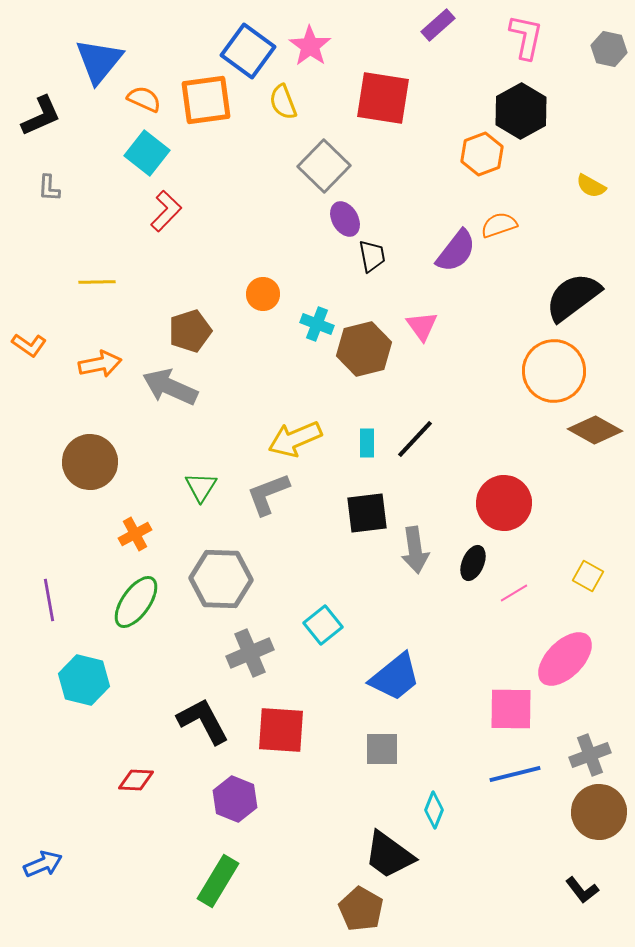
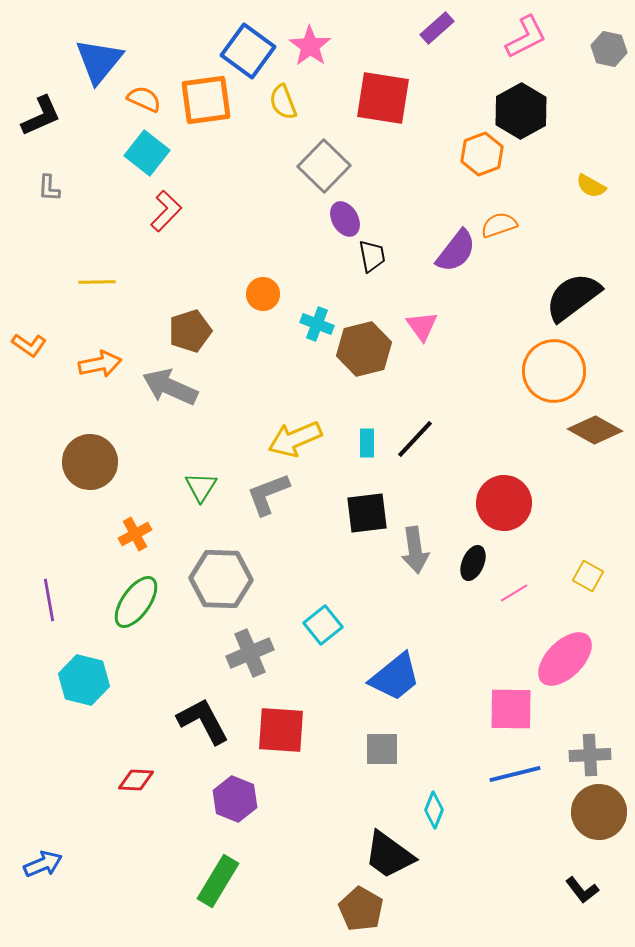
purple rectangle at (438, 25): moved 1 px left, 3 px down
pink L-shape at (526, 37): rotated 51 degrees clockwise
gray cross at (590, 755): rotated 18 degrees clockwise
